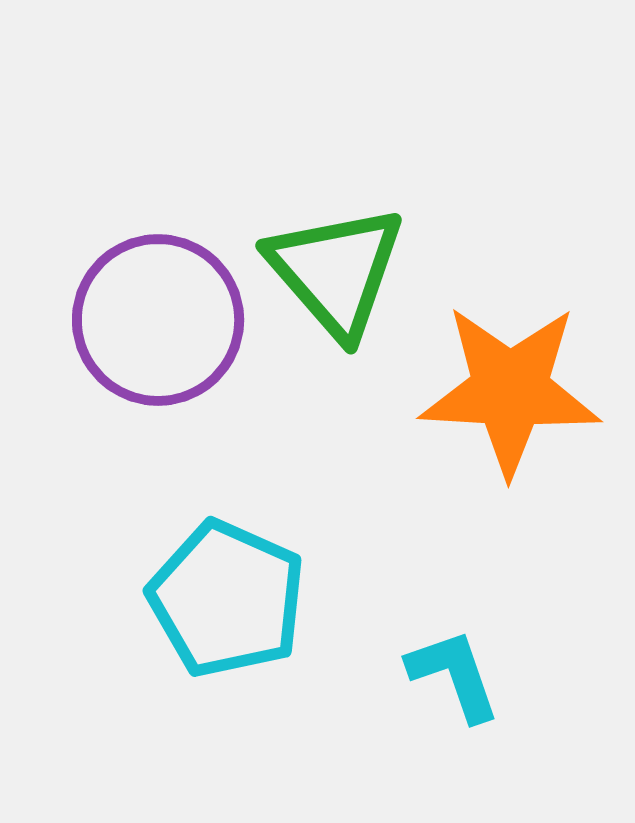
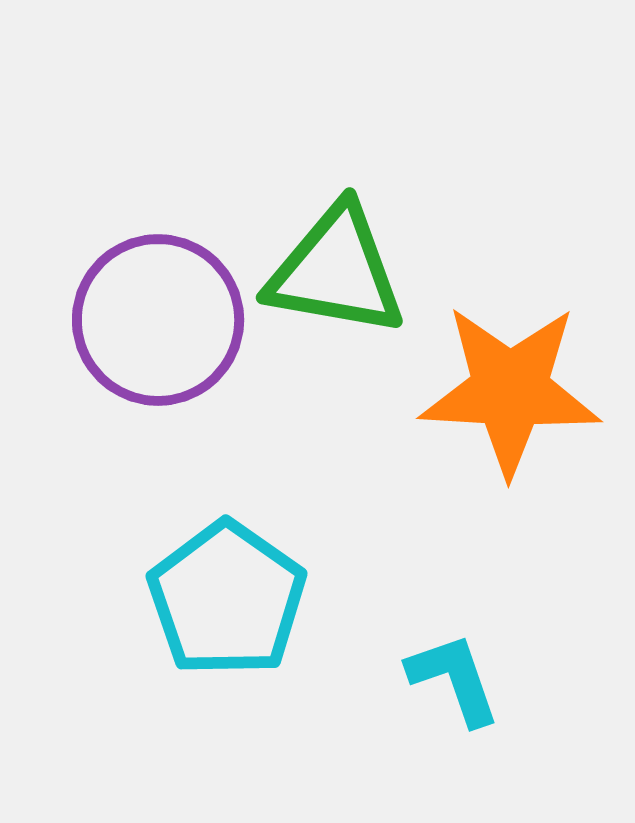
green triangle: rotated 39 degrees counterclockwise
cyan pentagon: rotated 11 degrees clockwise
cyan L-shape: moved 4 px down
